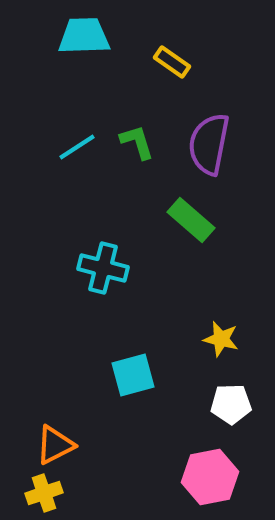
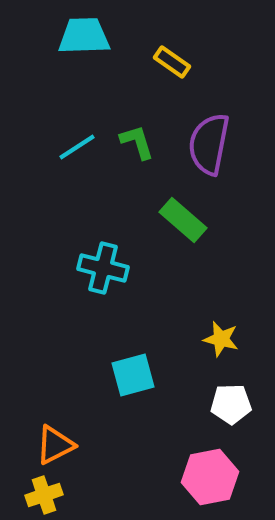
green rectangle: moved 8 px left
yellow cross: moved 2 px down
